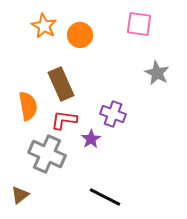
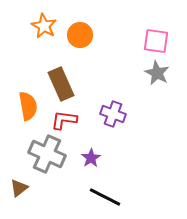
pink square: moved 17 px right, 17 px down
purple star: moved 19 px down
brown triangle: moved 1 px left, 7 px up
